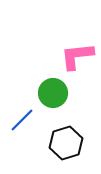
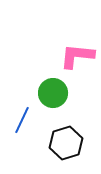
pink L-shape: rotated 12 degrees clockwise
blue line: rotated 20 degrees counterclockwise
